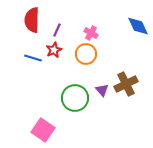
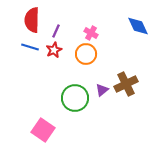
purple line: moved 1 px left, 1 px down
blue line: moved 3 px left, 11 px up
purple triangle: rotated 32 degrees clockwise
